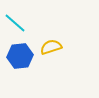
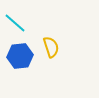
yellow semicircle: rotated 90 degrees clockwise
